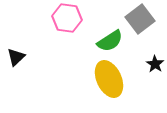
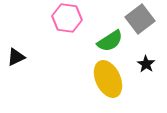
black triangle: rotated 18 degrees clockwise
black star: moved 9 px left
yellow ellipse: moved 1 px left
